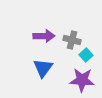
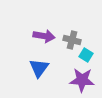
purple arrow: rotated 10 degrees clockwise
cyan square: rotated 16 degrees counterclockwise
blue triangle: moved 4 px left
